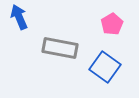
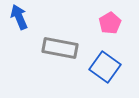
pink pentagon: moved 2 px left, 1 px up
